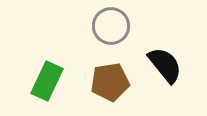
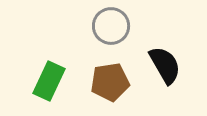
black semicircle: rotated 9 degrees clockwise
green rectangle: moved 2 px right
